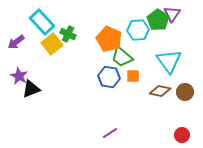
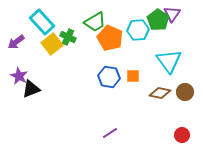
green cross: moved 3 px down
orange pentagon: moved 1 px right, 1 px up
green trapezoid: moved 27 px left, 35 px up; rotated 70 degrees counterclockwise
brown diamond: moved 2 px down
